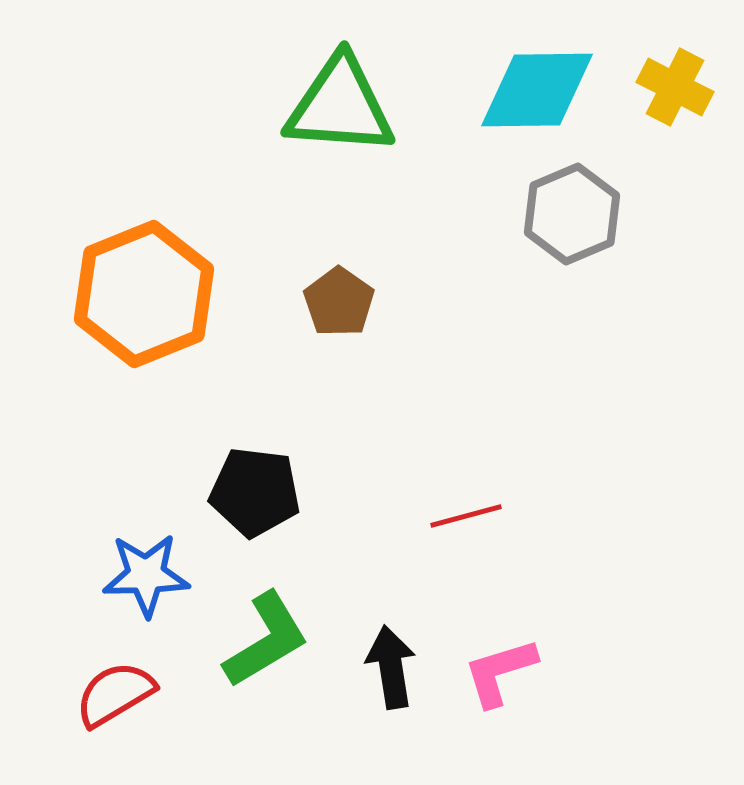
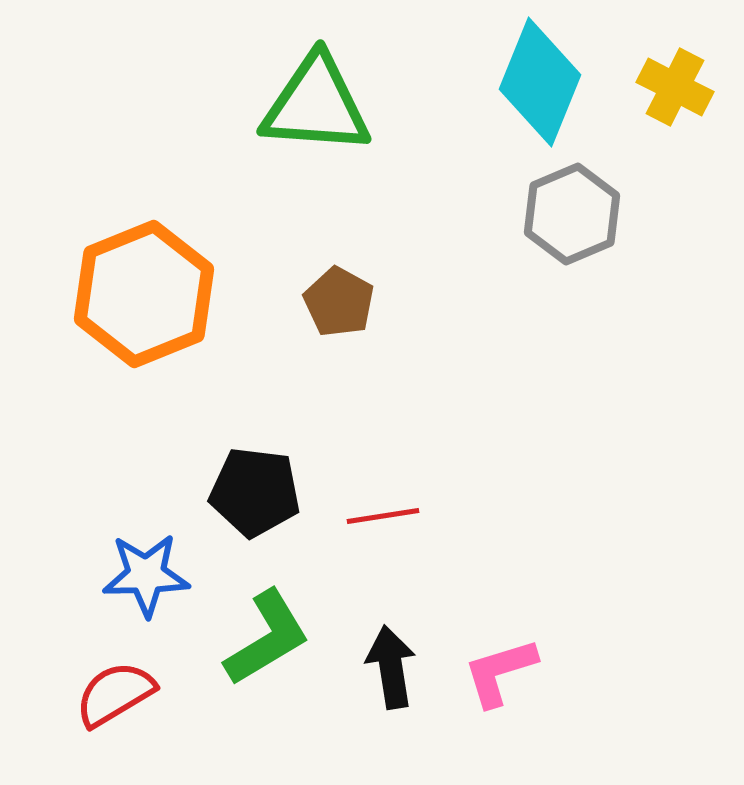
cyan diamond: moved 3 px right, 8 px up; rotated 67 degrees counterclockwise
green triangle: moved 24 px left, 1 px up
brown pentagon: rotated 6 degrees counterclockwise
red line: moved 83 px left; rotated 6 degrees clockwise
green L-shape: moved 1 px right, 2 px up
